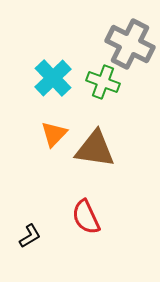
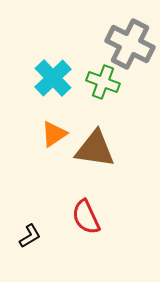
orange triangle: rotated 12 degrees clockwise
